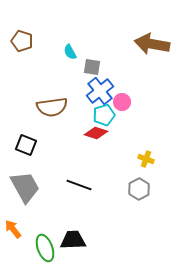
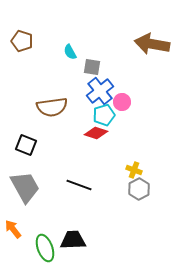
yellow cross: moved 12 px left, 11 px down
